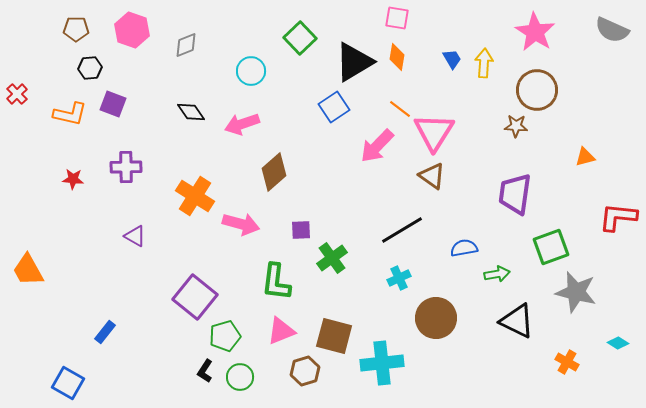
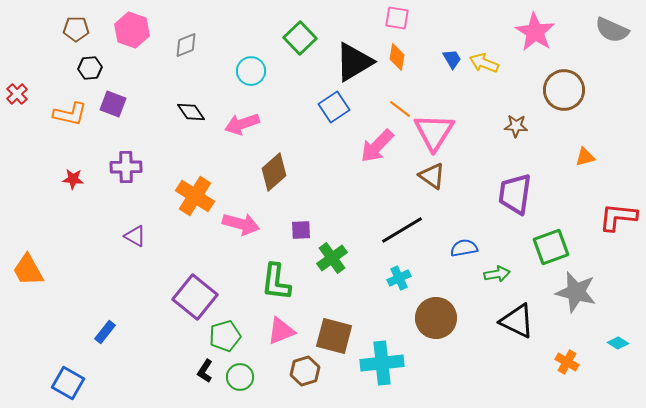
yellow arrow at (484, 63): rotated 72 degrees counterclockwise
brown circle at (537, 90): moved 27 px right
